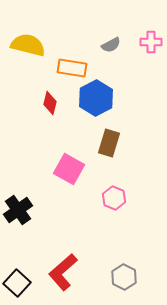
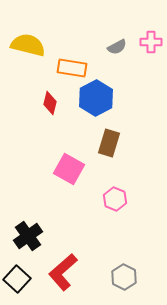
gray semicircle: moved 6 px right, 2 px down
pink hexagon: moved 1 px right, 1 px down
black cross: moved 10 px right, 26 px down
black square: moved 4 px up
